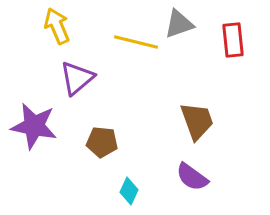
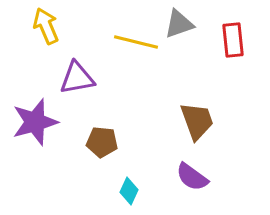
yellow arrow: moved 11 px left
purple triangle: rotated 30 degrees clockwise
purple star: moved 1 px right, 4 px up; rotated 27 degrees counterclockwise
